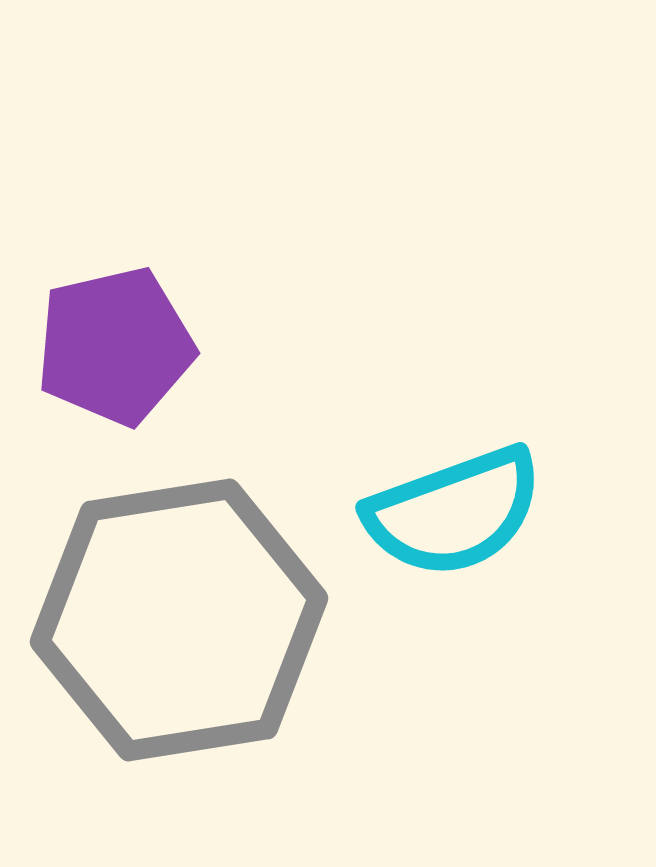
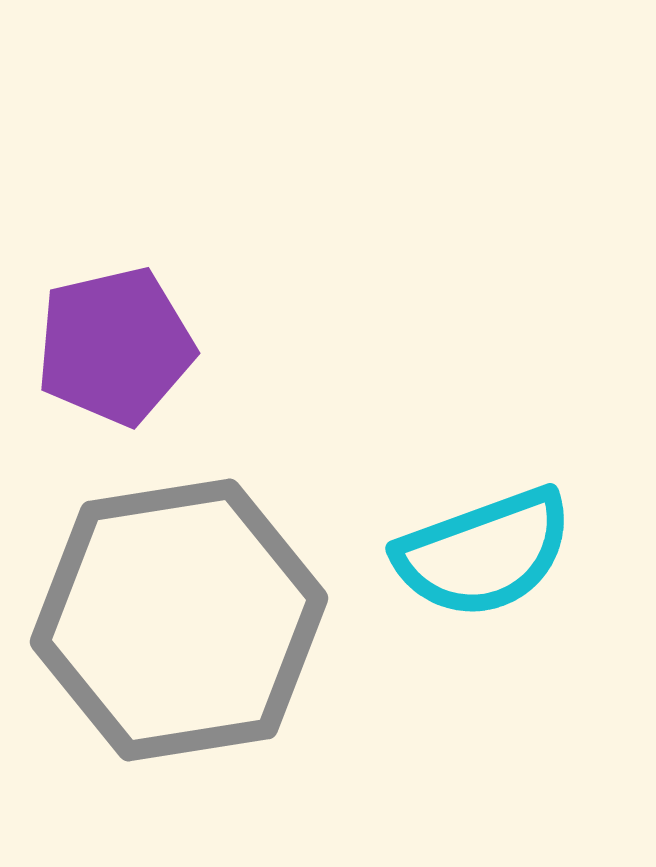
cyan semicircle: moved 30 px right, 41 px down
